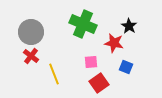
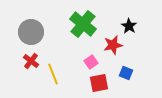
green cross: rotated 16 degrees clockwise
red star: moved 1 px left, 2 px down; rotated 24 degrees counterclockwise
red cross: moved 5 px down
pink square: rotated 32 degrees counterclockwise
blue square: moved 6 px down
yellow line: moved 1 px left
red square: rotated 24 degrees clockwise
